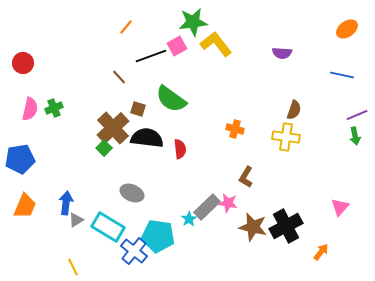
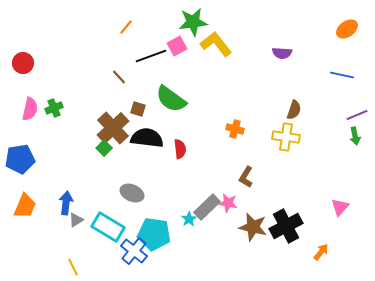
cyan pentagon: moved 4 px left, 2 px up
